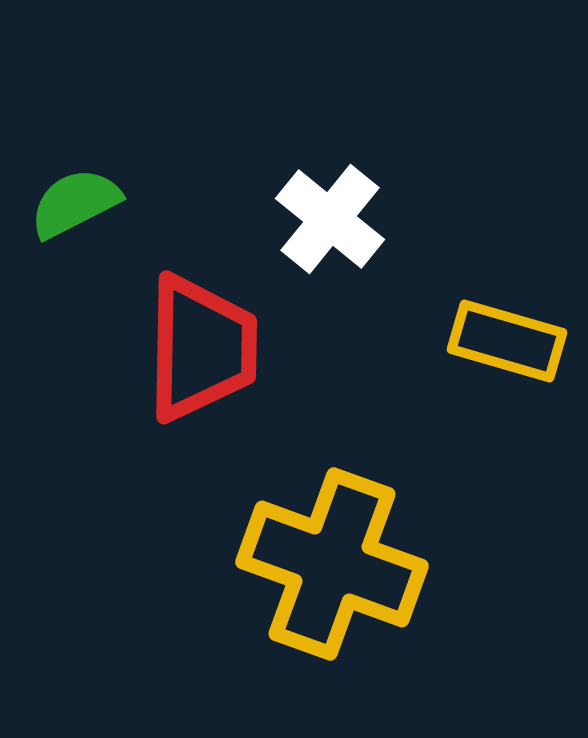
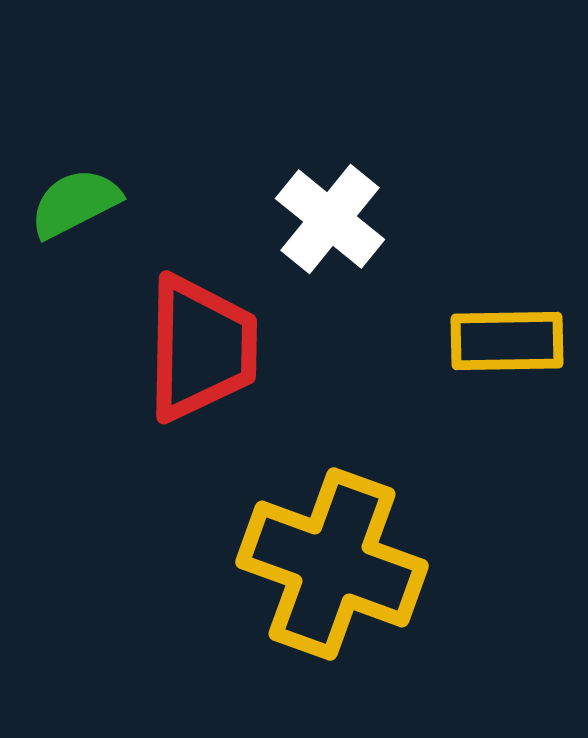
yellow rectangle: rotated 17 degrees counterclockwise
